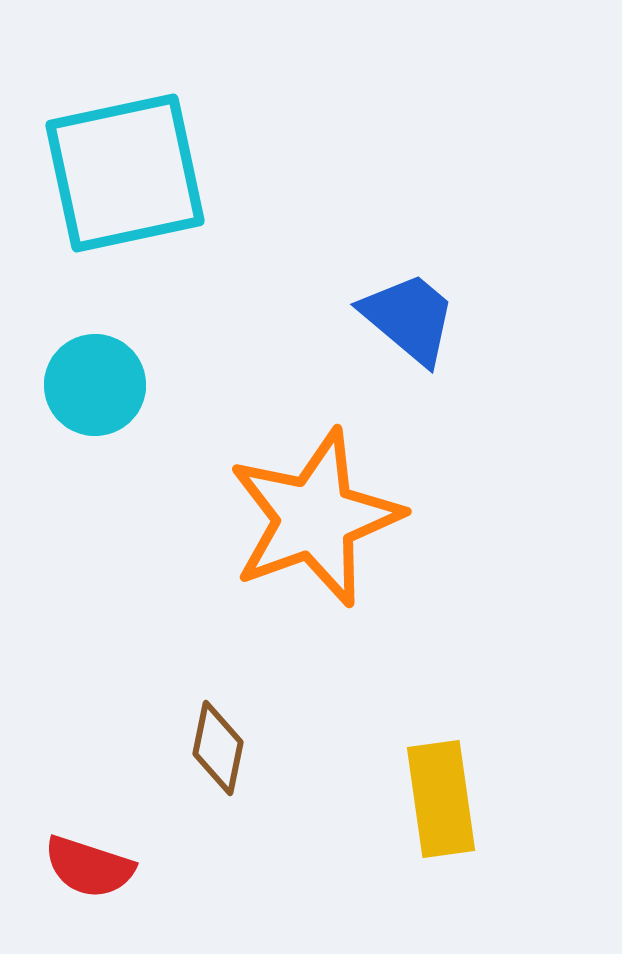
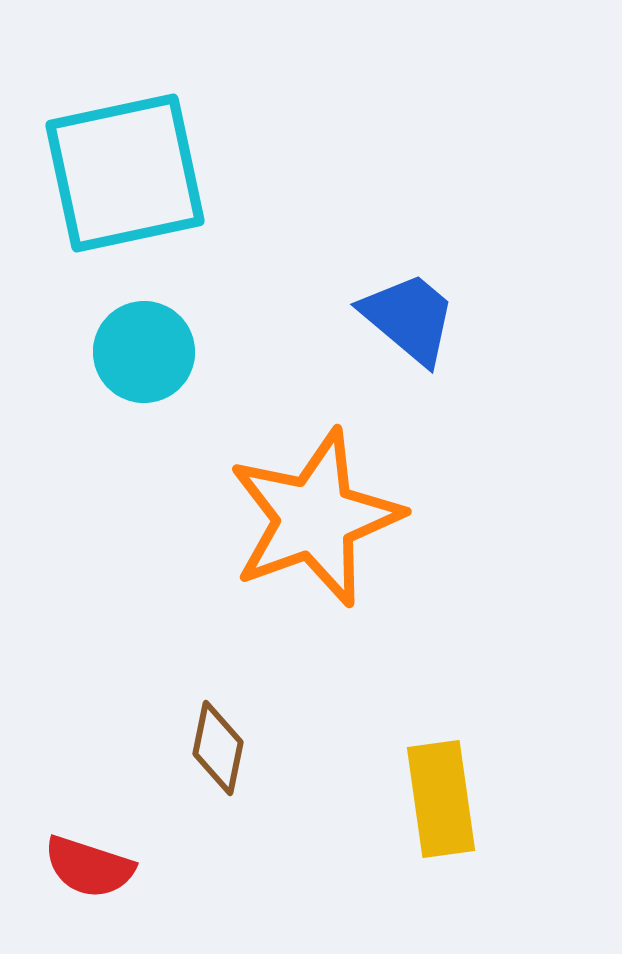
cyan circle: moved 49 px right, 33 px up
